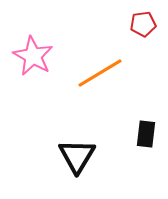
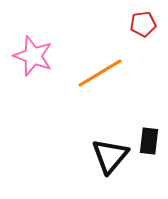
pink star: rotated 9 degrees counterclockwise
black rectangle: moved 3 px right, 7 px down
black triangle: moved 33 px right; rotated 9 degrees clockwise
